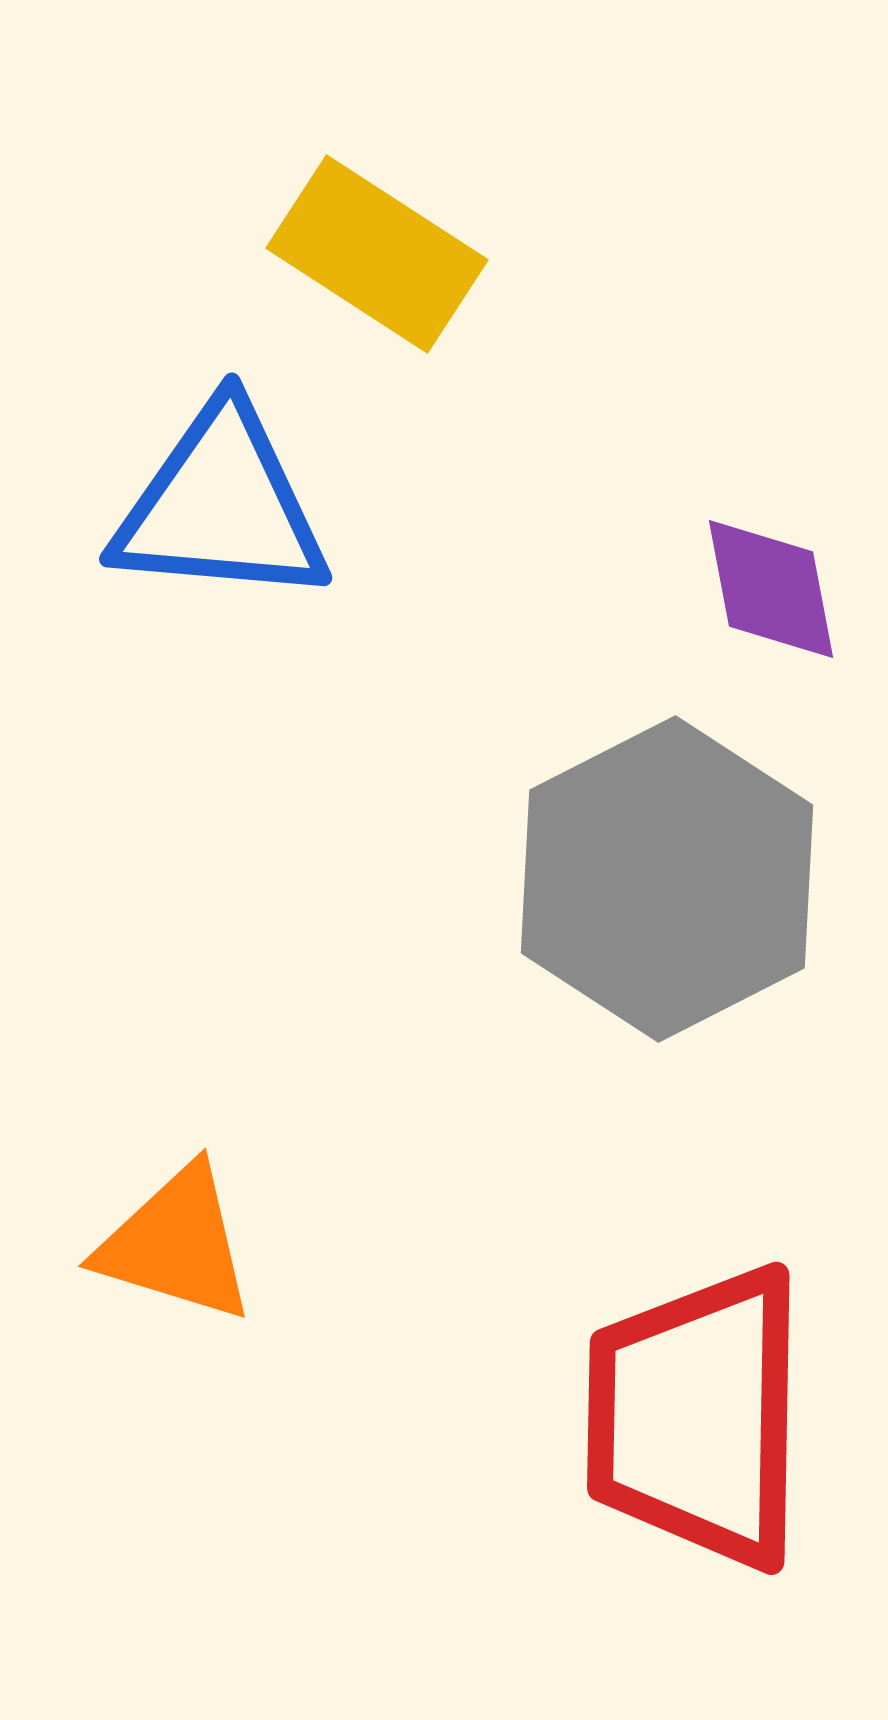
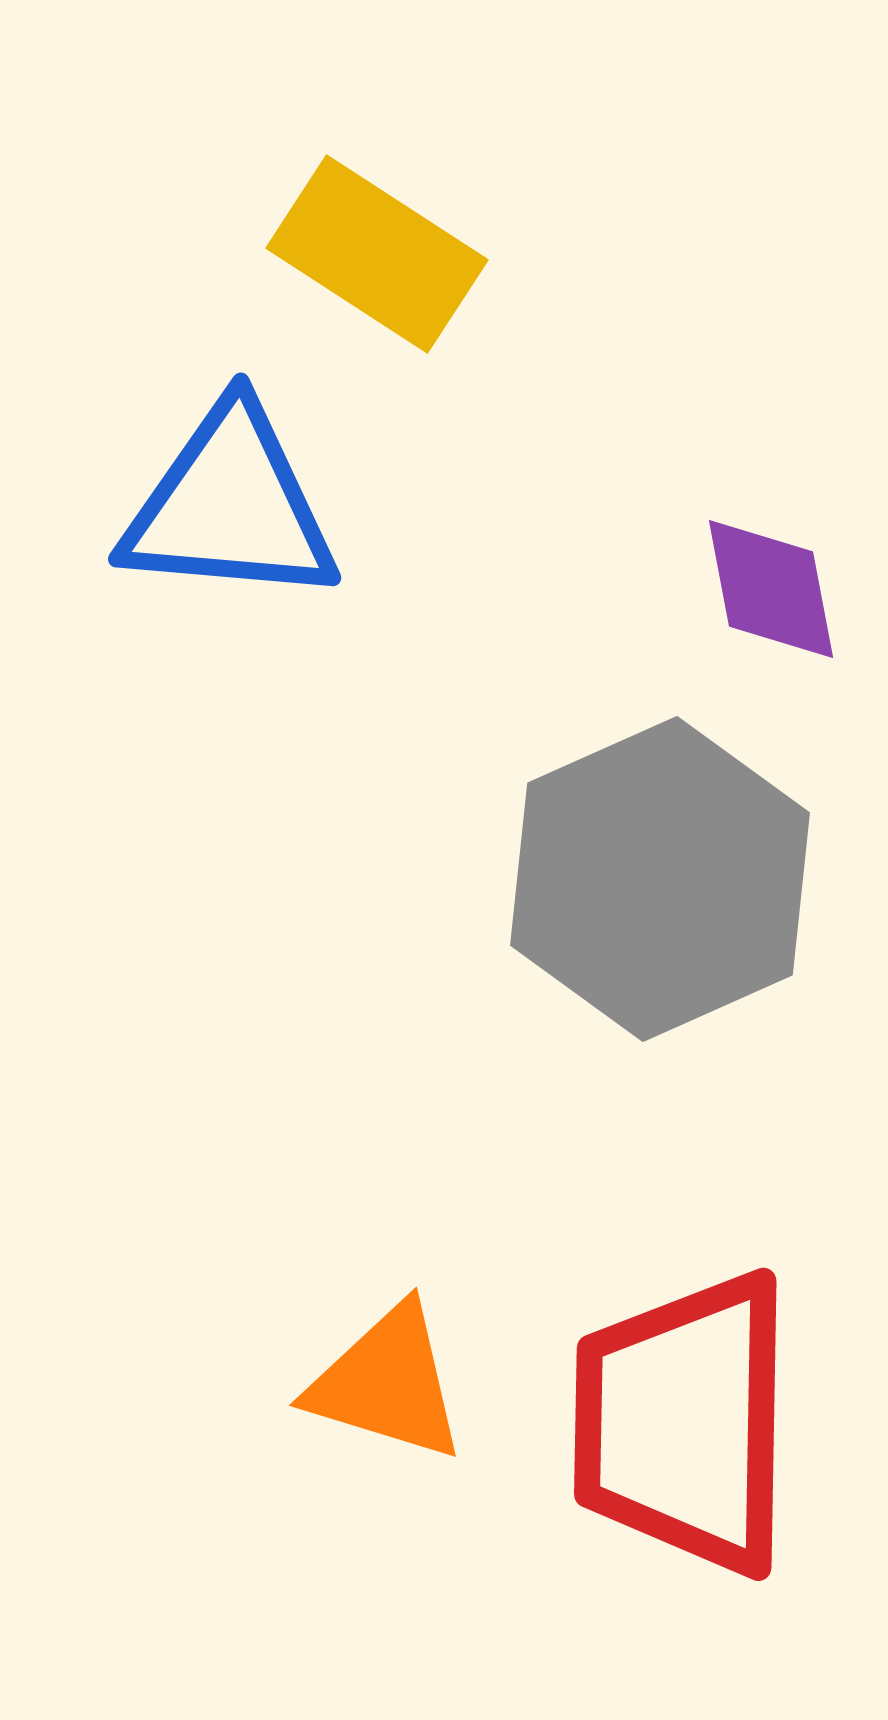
blue triangle: moved 9 px right
gray hexagon: moved 7 px left; rotated 3 degrees clockwise
orange triangle: moved 211 px right, 139 px down
red trapezoid: moved 13 px left, 6 px down
